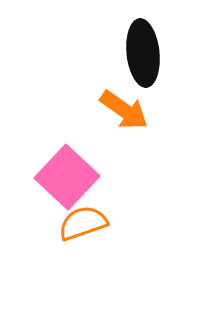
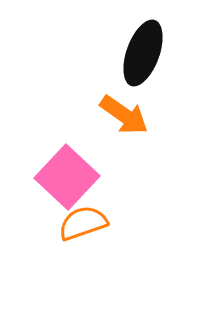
black ellipse: rotated 26 degrees clockwise
orange arrow: moved 5 px down
